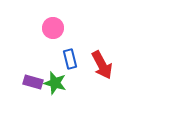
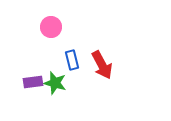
pink circle: moved 2 px left, 1 px up
blue rectangle: moved 2 px right, 1 px down
purple rectangle: rotated 24 degrees counterclockwise
